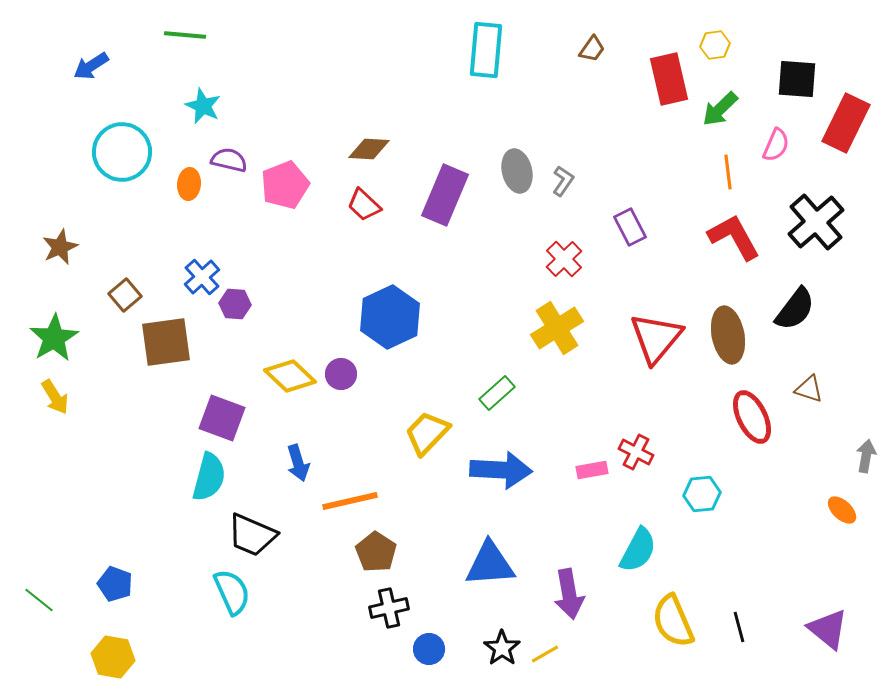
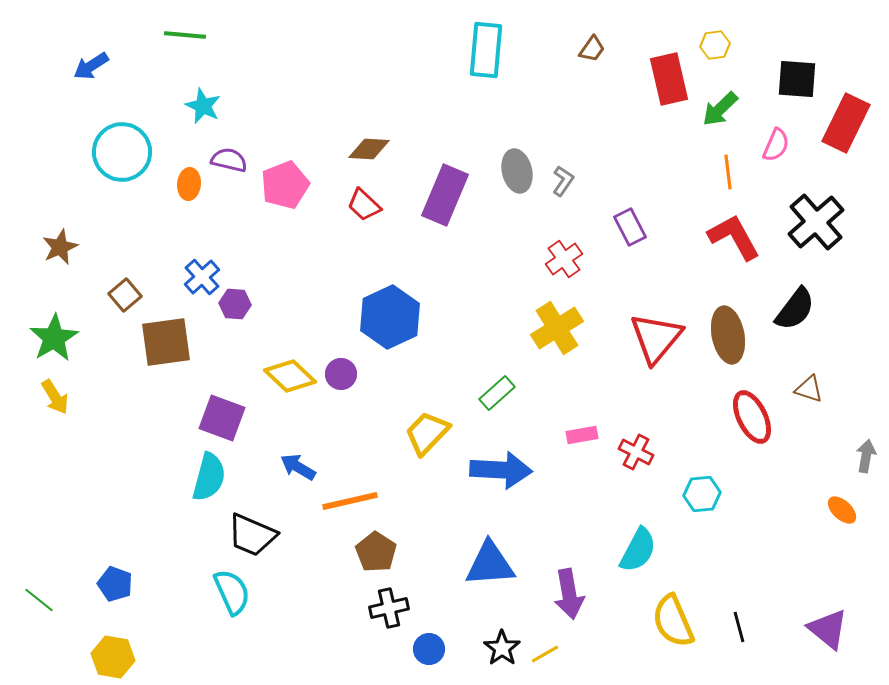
red cross at (564, 259): rotated 9 degrees clockwise
blue arrow at (298, 463): moved 4 px down; rotated 138 degrees clockwise
pink rectangle at (592, 470): moved 10 px left, 35 px up
